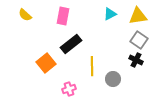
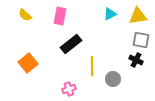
pink rectangle: moved 3 px left
gray square: moved 2 px right; rotated 24 degrees counterclockwise
orange square: moved 18 px left
